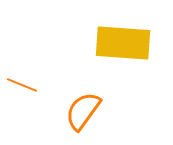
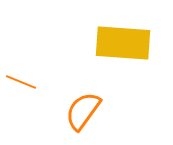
orange line: moved 1 px left, 3 px up
